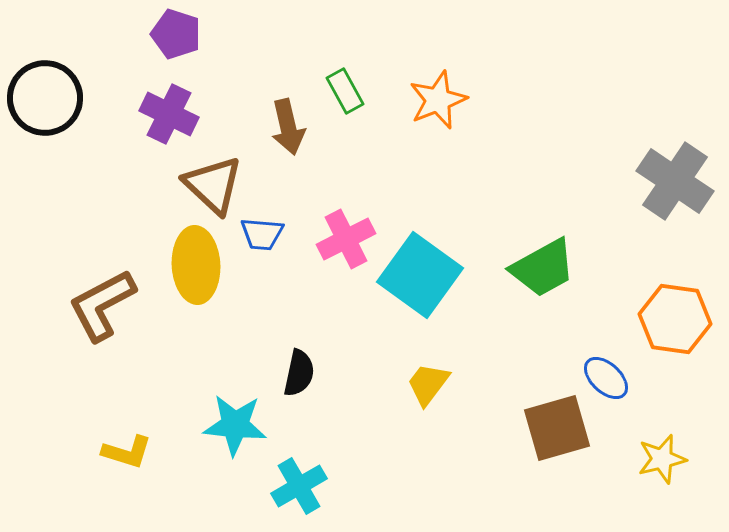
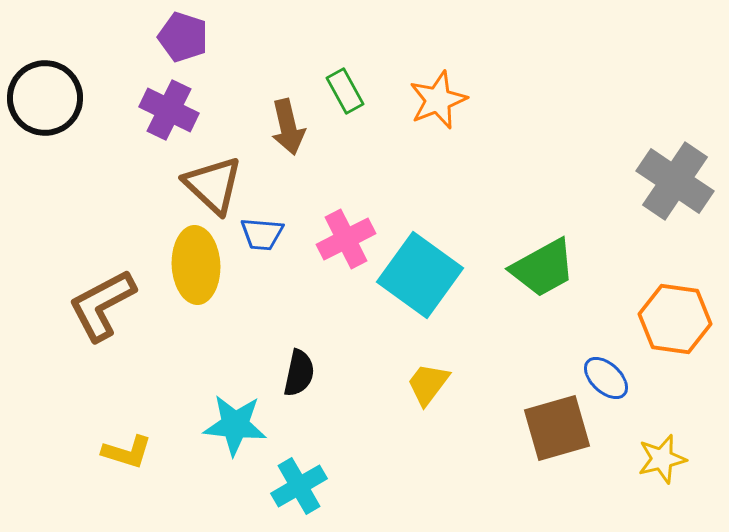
purple pentagon: moved 7 px right, 3 px down
purple cross: moved 4 px up
